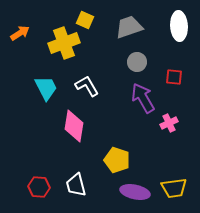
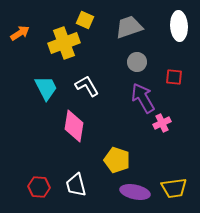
pink cross: moved 7 px left
